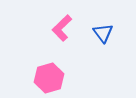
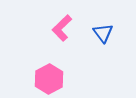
pink hexagon: moved 1 px down; rotated 12 degrees counterclockwise
